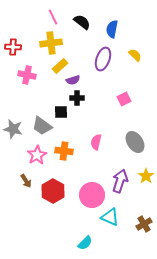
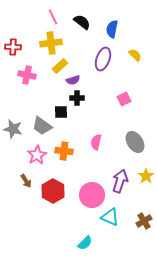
brown cross: moved 3 px up
